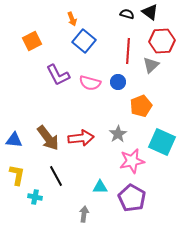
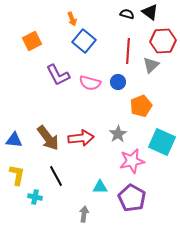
red hexagon: moved 1 px right
